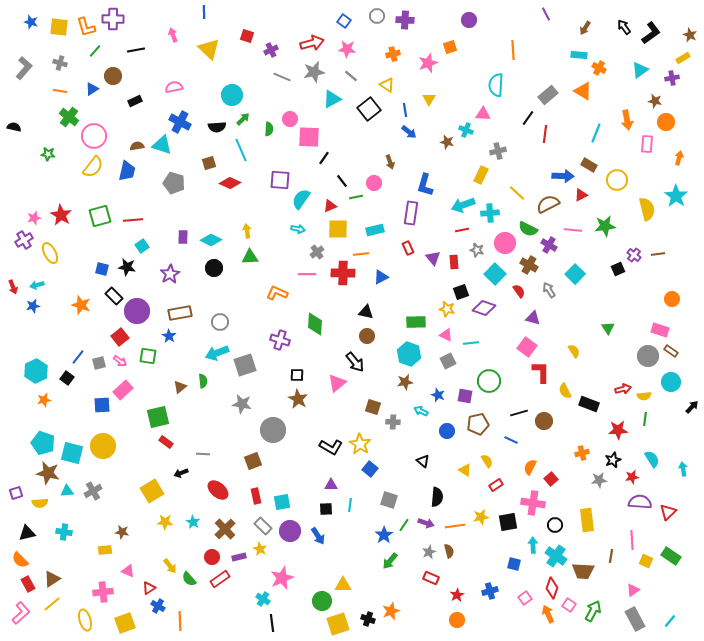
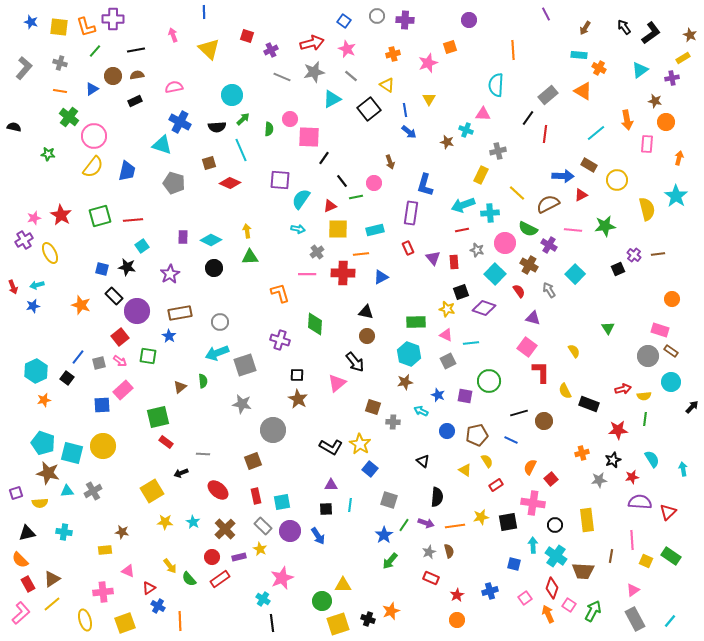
pink star at (347, 49): rotated 18 degrees clockwise
cyan line at (596, 133): rotated 30 degrees clockwise
brown semicircle at (137, 146): moved 71 px up
orange L-shape at (277, 293): moved 3 px right; rotated 50 degrees clockwise
brown pentagon at (478, 424): moved 1 px left, 11 px down
